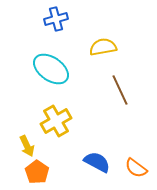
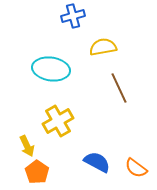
blue cross: moved 17 px right, 3 px up
cyan ellipse: rotated 27 degrees counterclockwise
brown line: moved 1 px left, 2 px up
yellow cross: moved 2 px right
